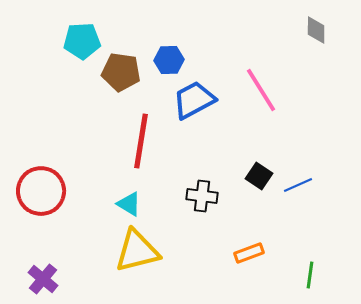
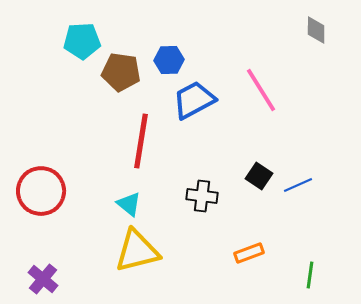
cyan triangle: rotated 8 degrees clockwise
